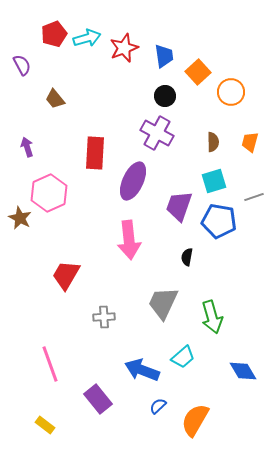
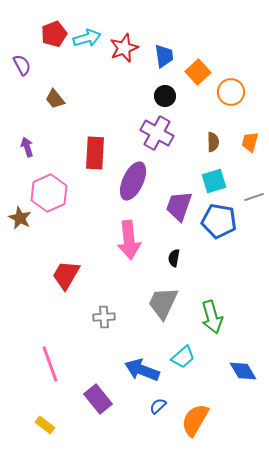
black semicircle: moved 13 px left, 1 px down
